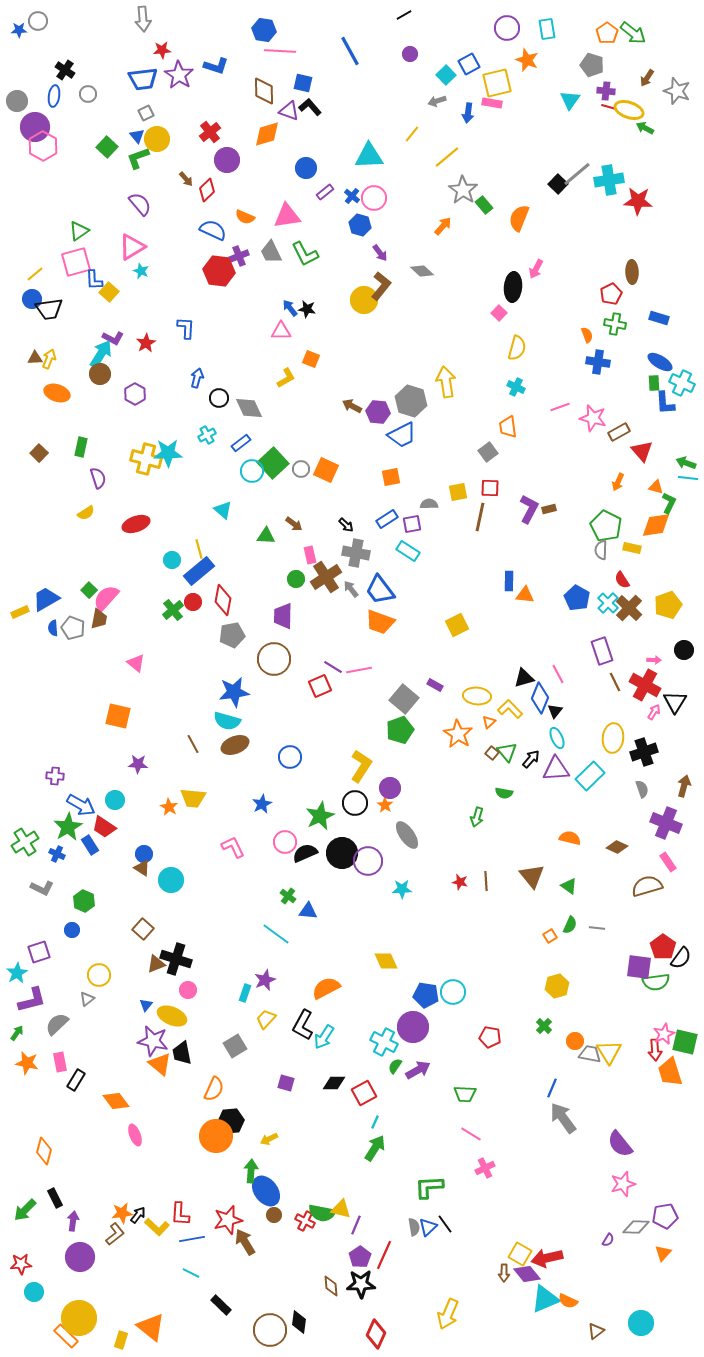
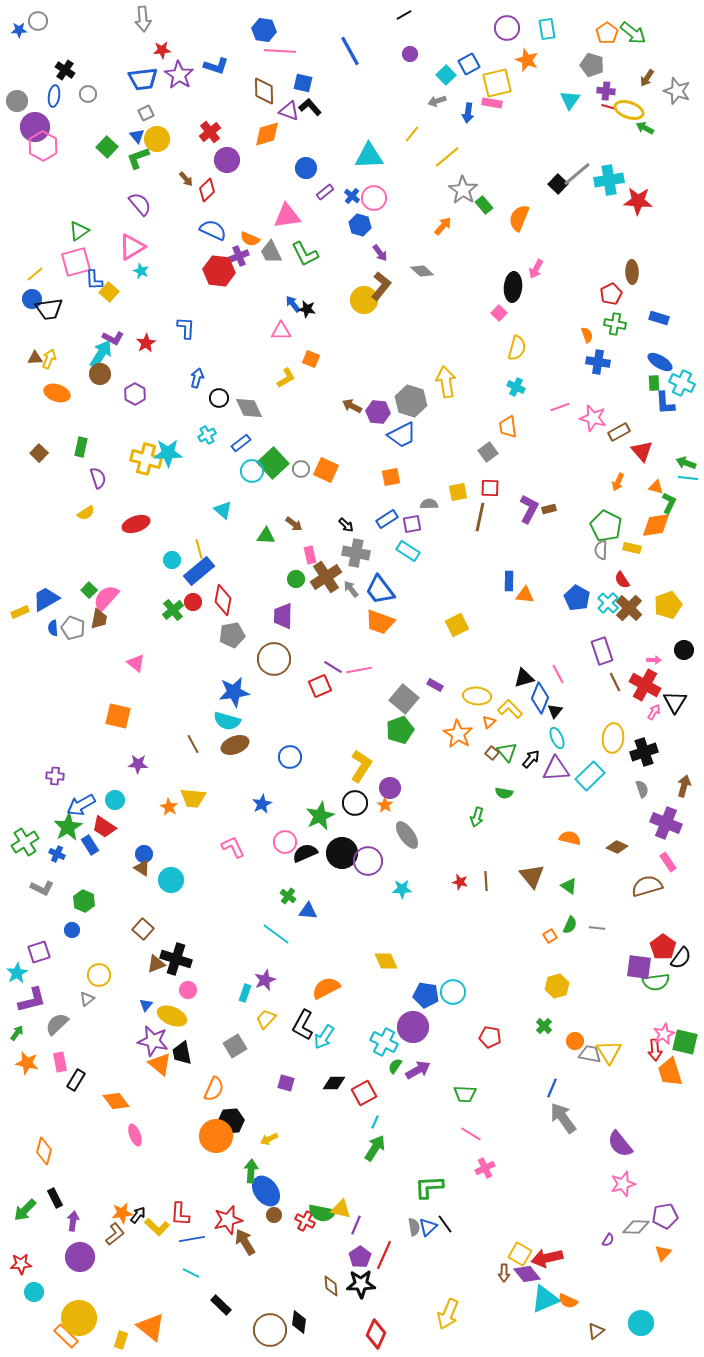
orange semicircle at (245, 217): moved 5 px right, 22 px down
blue arrow at (290, 308): moved 3 px right, 4 px up
blue arrow at (81, 805): rotated 120 degrees clockwise
